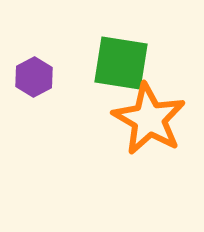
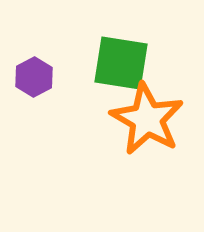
orange star: moved 2 px left
